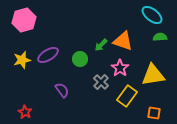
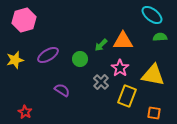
orange triangle: rotated 20 degrees counterclockwise
yellow star: moved 7 px left
yellow triangle: rotated 20 degrees clockwise
purple semicircle: rotated 21 degrees counterclockwise
yellow rectangle: rotated 15 degrees counterclockwise
